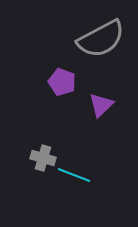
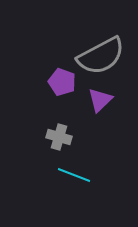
gray semicircle: moved 17 px down
purple triangle: moved 1 px left, 5 px up
gray cross: moved 16 px right, 21 px up
